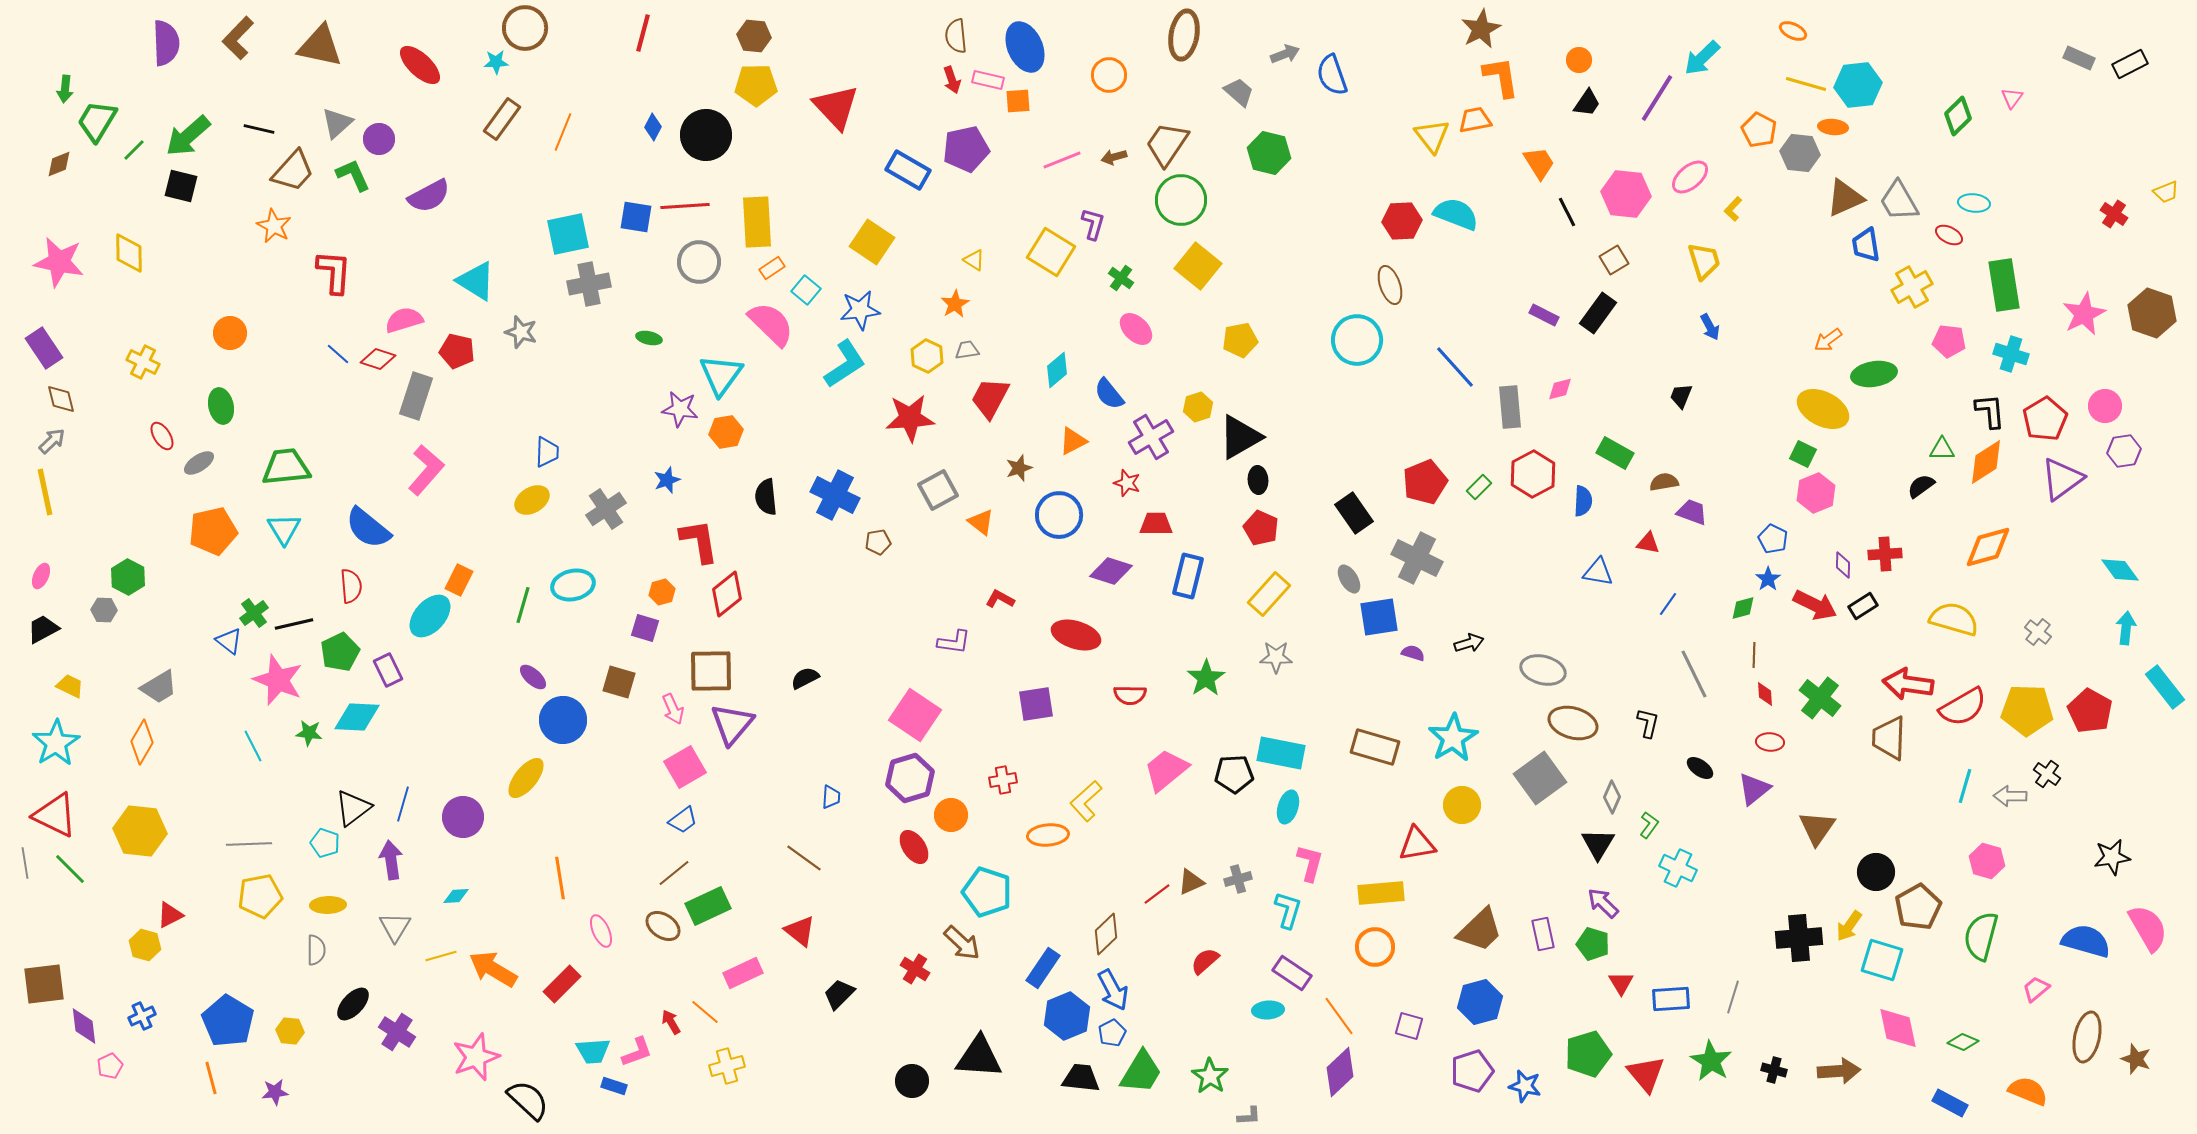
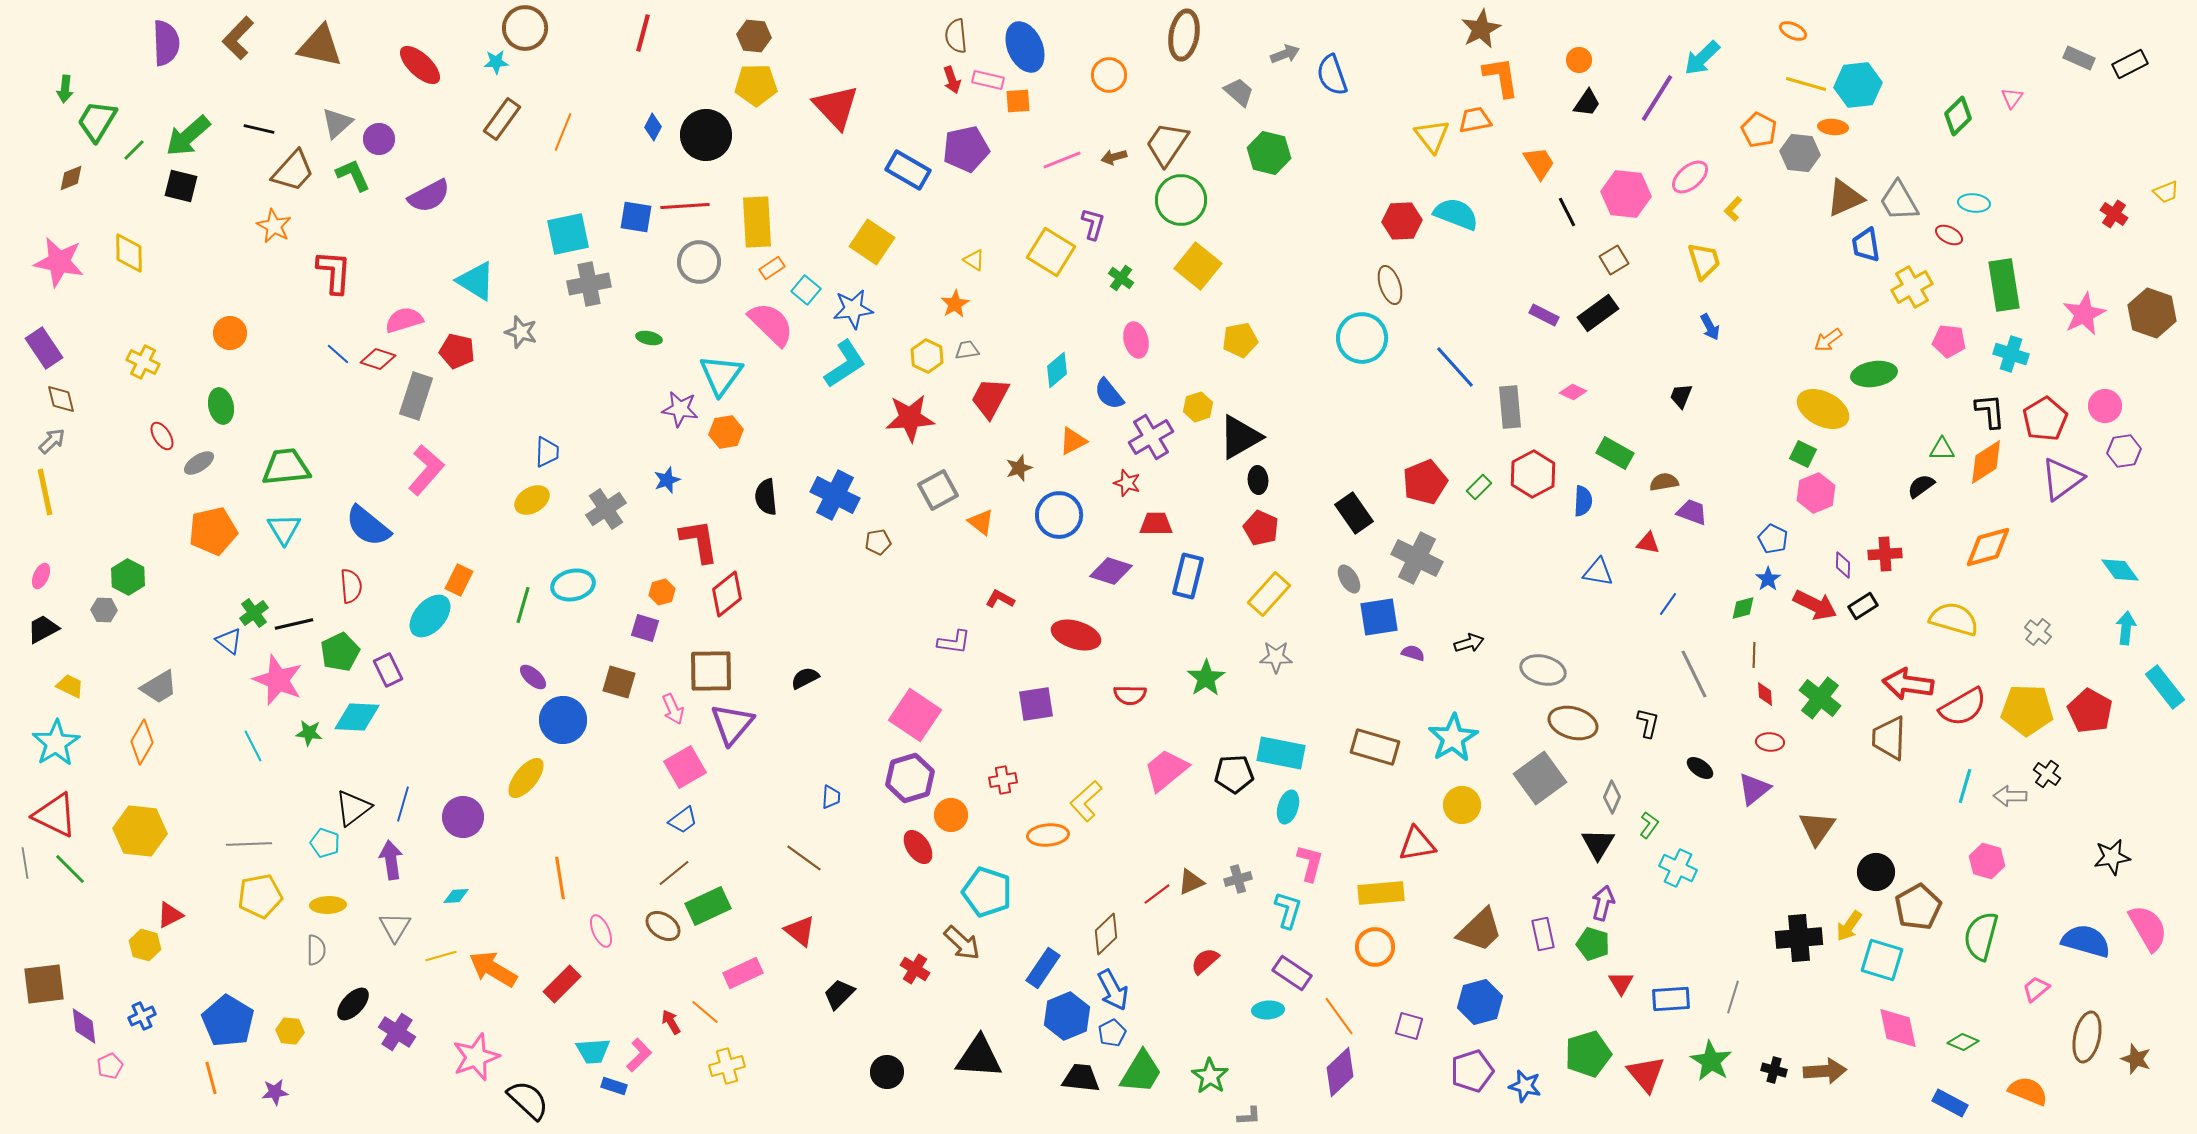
brown diamond at (59, 164): moved 12 px right, 14 px down
blue star at (860, 310): moved 7 px left, 1 px up
black rectangle at (1598, 313): rotated 18 degrees clockwise
pink ellipse at (1136, 329): moved 11 px down; rotated 32 degrees clockwise
cyan circle at (1357, 340): moved 5 px right, 2 px up
pink diamond at (1560, 389): moved 13 px right, 3 px down; rotated 40 degrees clockwise
blue semicircle at (368, 528): moved 2 px up
red ellipse at (914, 847): moved 4 px right
purple arrow at (1603, 903): rotated 60 degrees clockwise
pink L-shape at (637, 1052): moved 2 px right, 3 px down; rotated 24 degrees counterclockwise
brown arrow at (1839, 1071): moved 14 px left
black circle at (912, 1081): moved 25 px left, 9 px up
